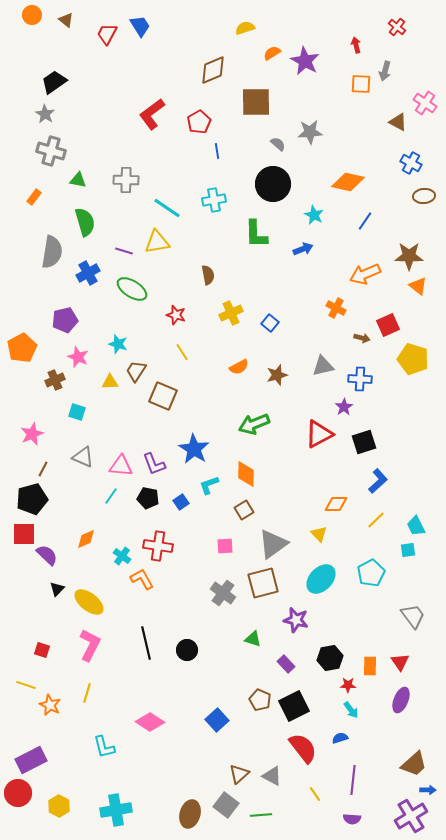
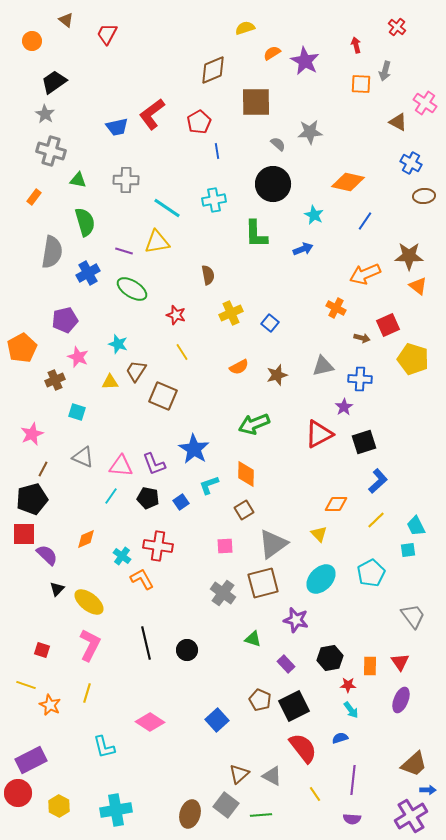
orange circle at (32, 15): moved 26 px down
blue trapezoid at (140, 26): moved 23 px left, 101 px down; rotated 110 degrees clockwise
